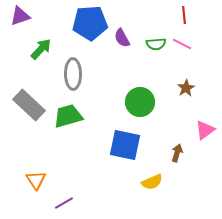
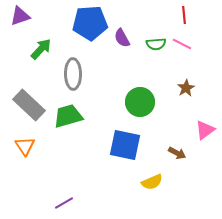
brown arrow: rotated 102 degrees clockwise
orange triangle: moved 11 px left, 34 px up
